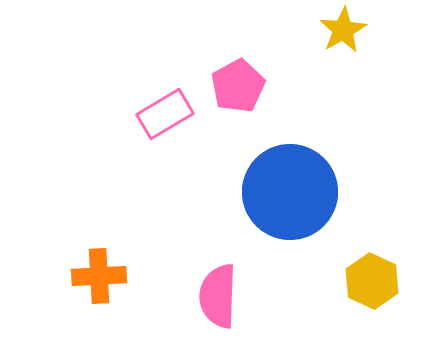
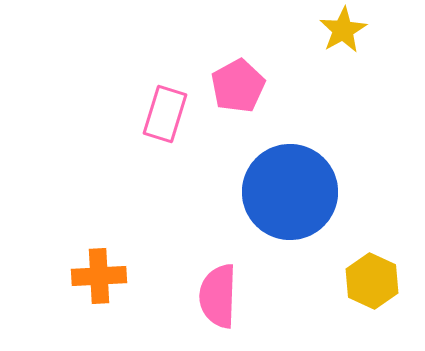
pink rectangle: rotated 42 degrees counterclockwise
